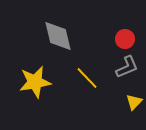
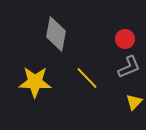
gray diamond: moved 2 px left, 2 px up; rotated 24 degrees clockwise
gray L-shape: moved 2 px right
yellow star: rotated 12 degrees clockwise
